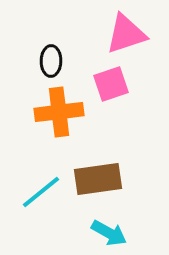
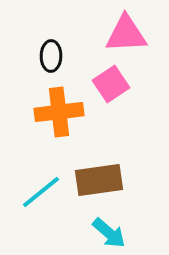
pink triangle: rotated 15 degrees clockwise
black ellipse: moved 5 px up
pink square: rotated 15 degrees counterclockwise
brown rectangle: moved 1 px right, 1 px down
cyan arrow: rotated 12 degrees clockwise
